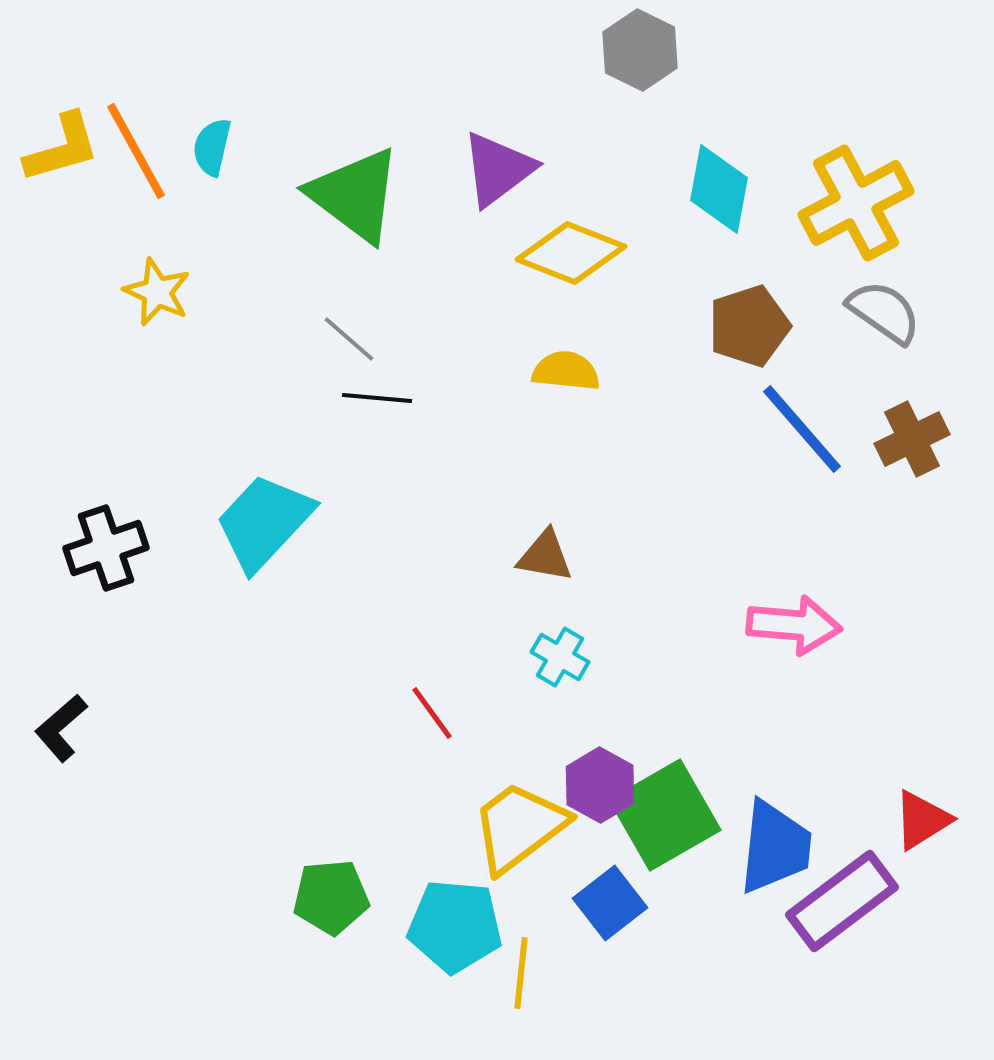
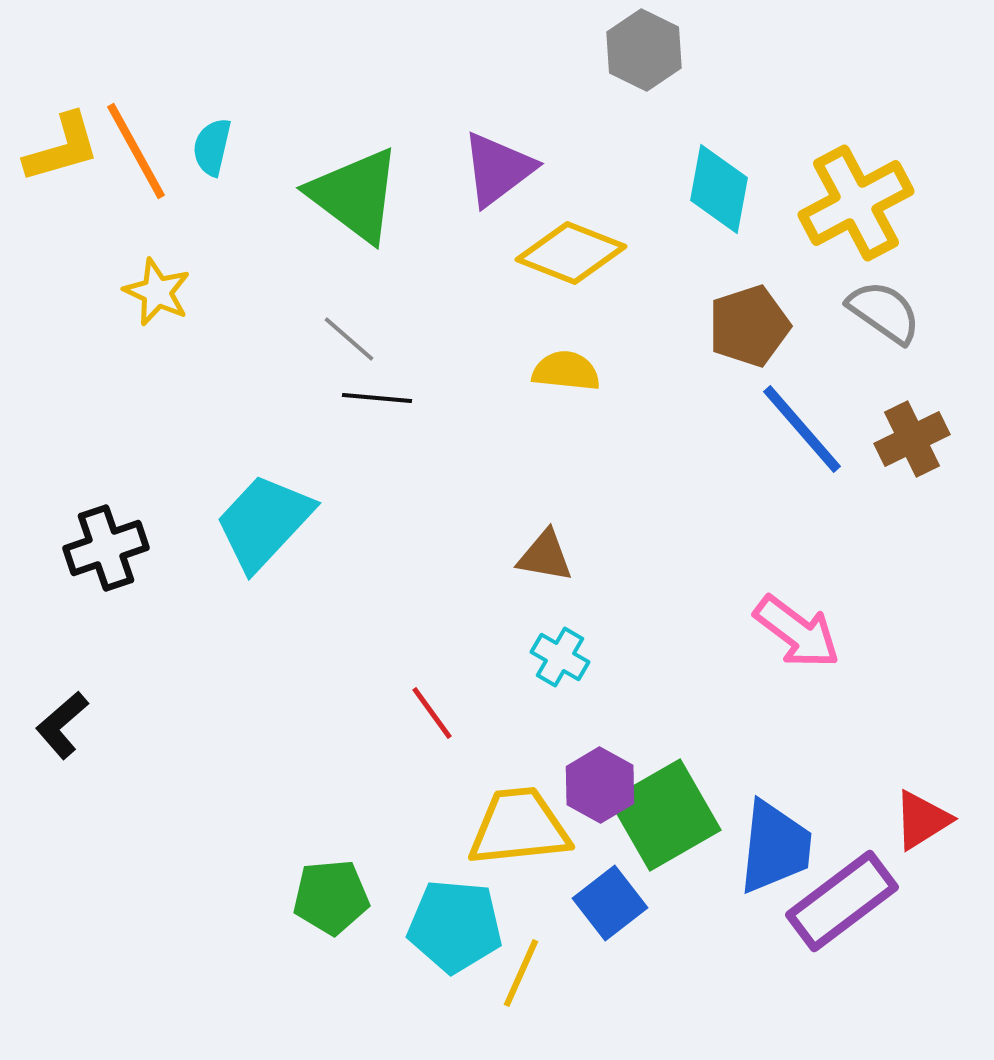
gray hexagon: moved 4 px right
pink arrow: moved 3 px right, 7 px down; rotated 32 degrees clockwise
black L-shape: moved 1 px right, 3 px up
yellow trapezoid: rotated 31 degrees clockwise
yellow line: rotated 18 degrees clockwise
